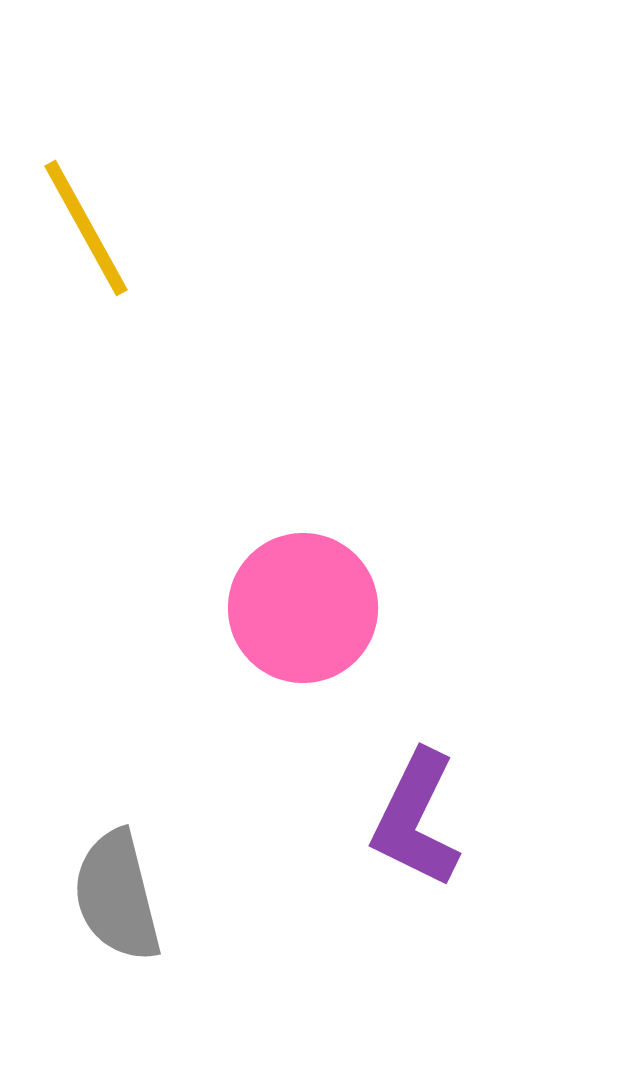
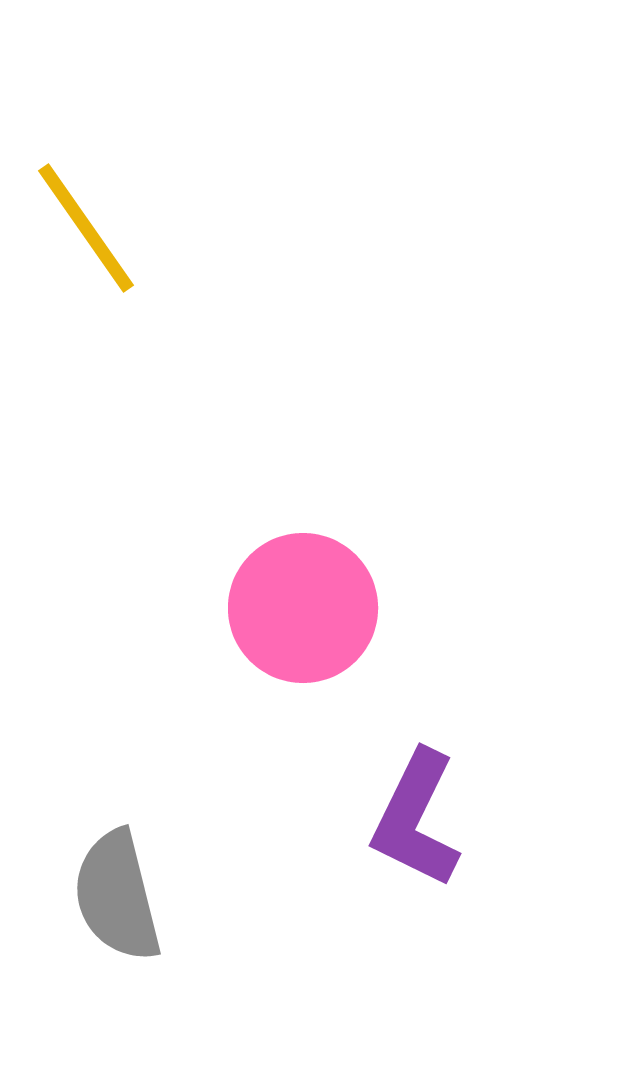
yellow line: rotated 6 degrees counterclockwise
